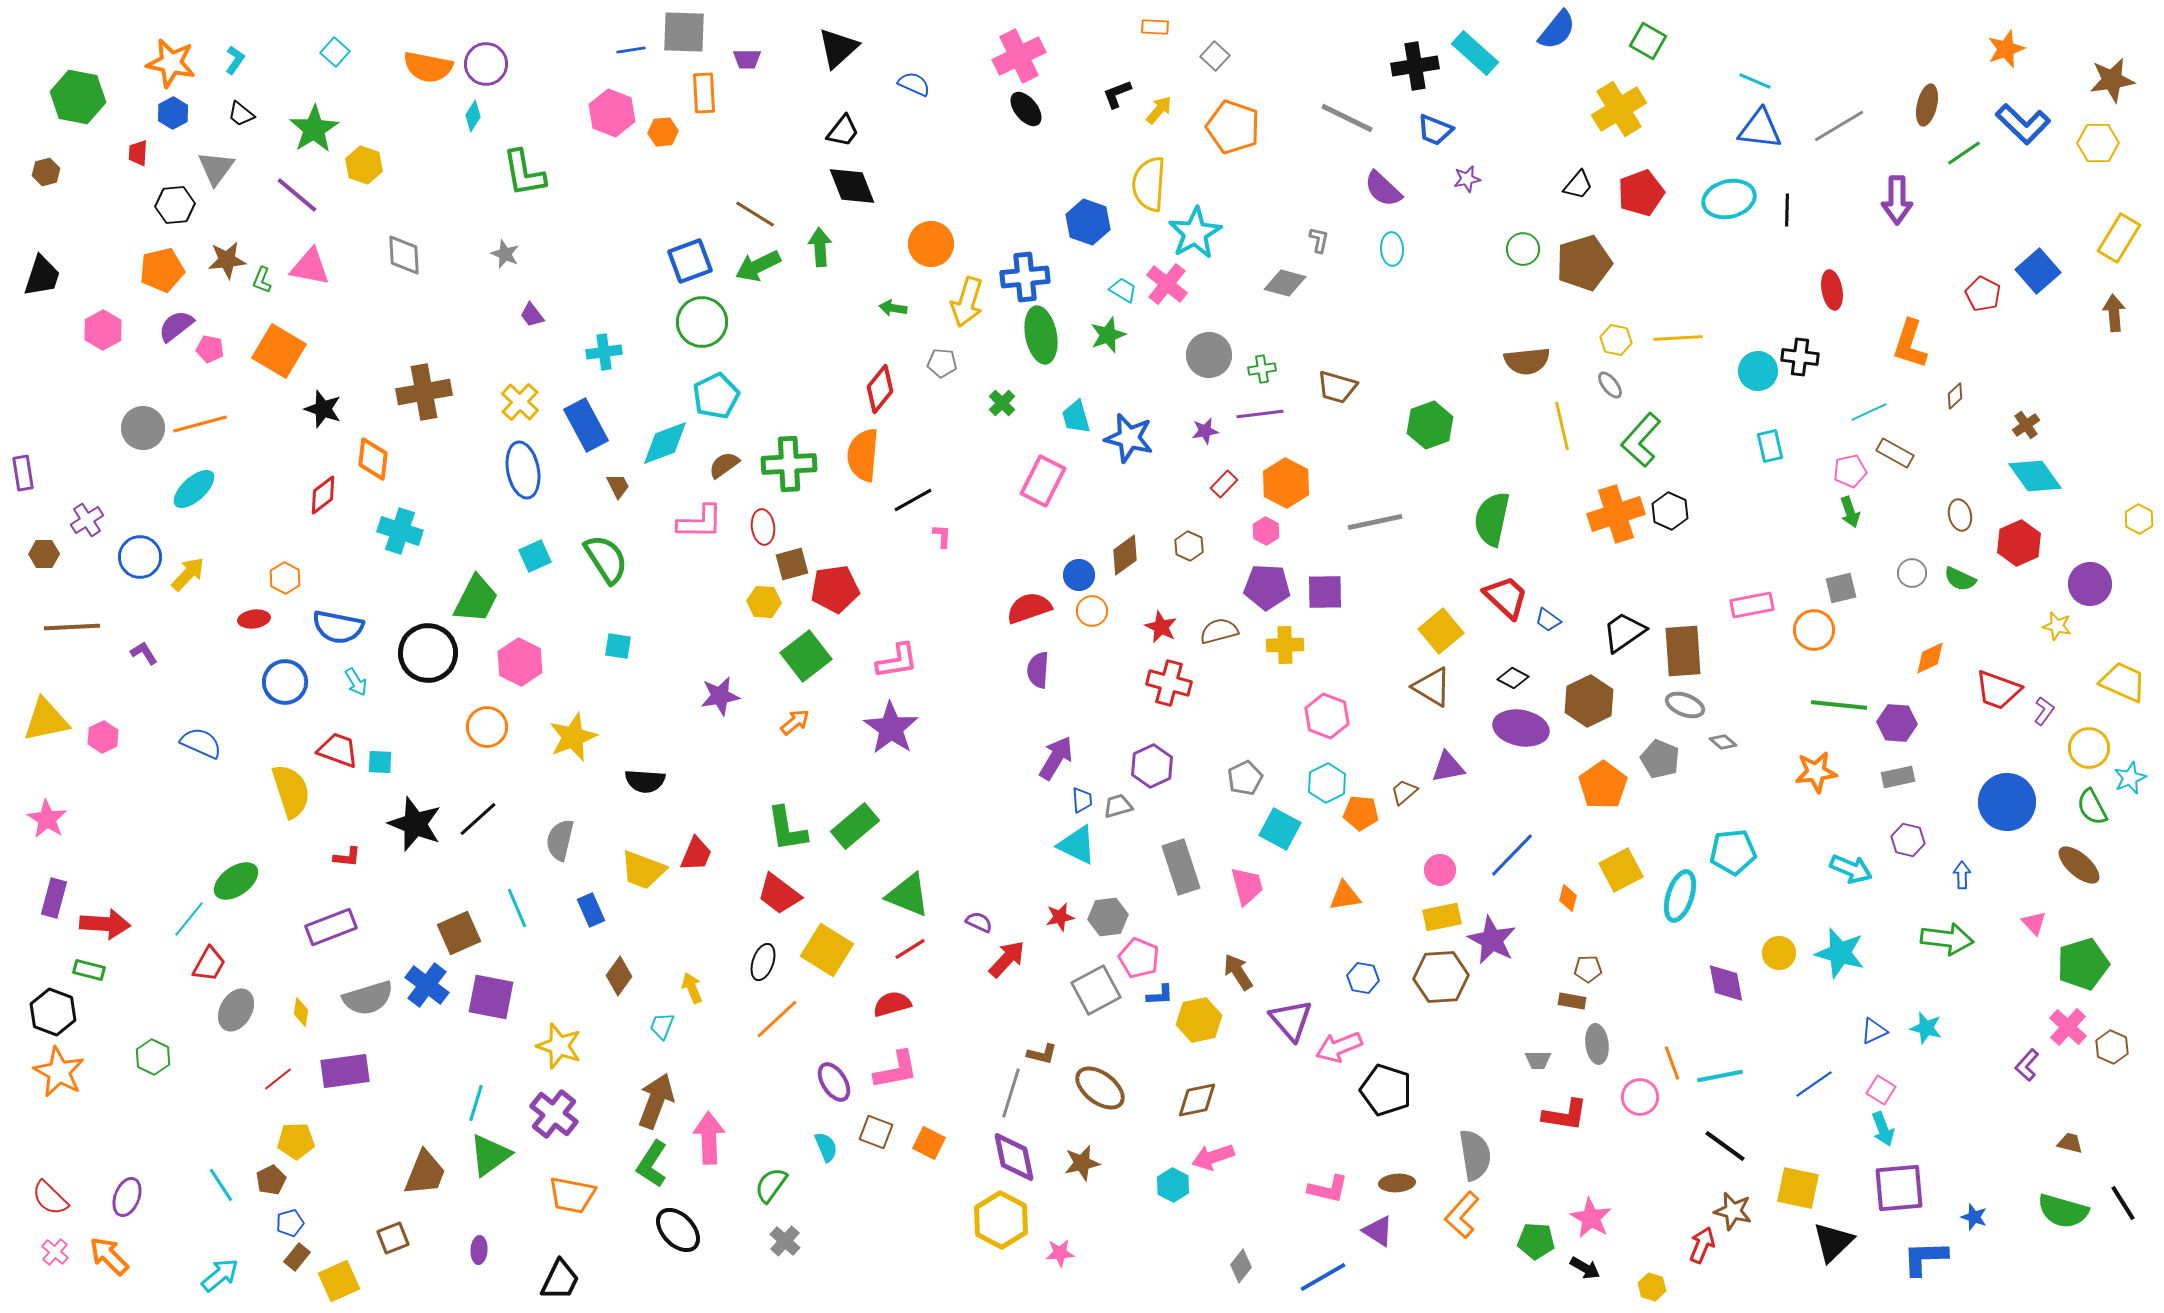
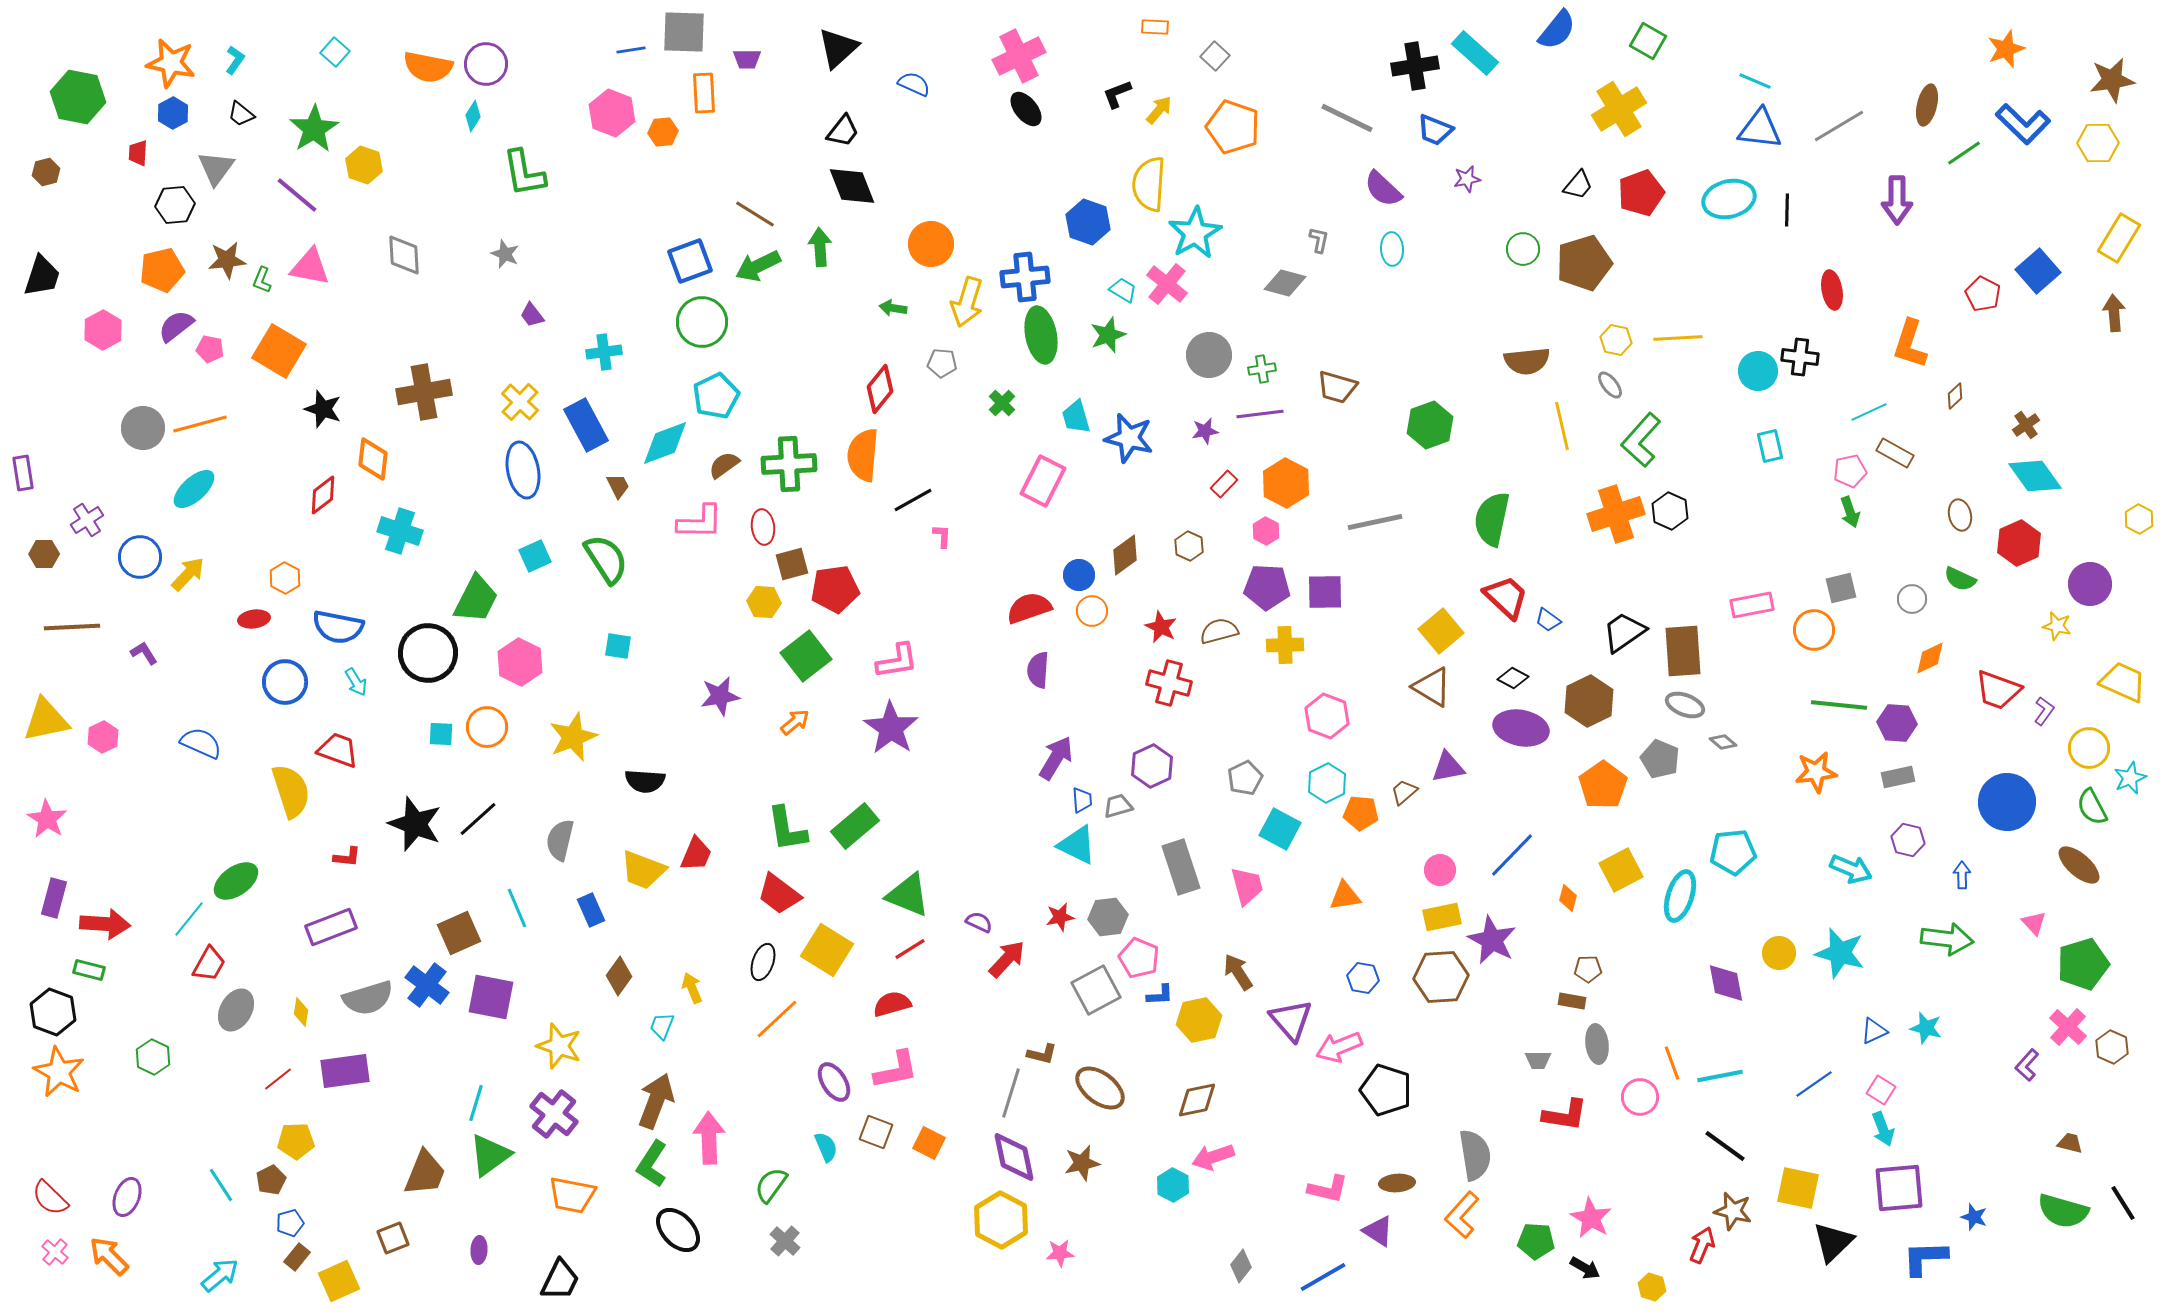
gray circle at (1912, 573): moved 26 px down
cyan square at (380, 762): moved 61 px right, 28 px up
